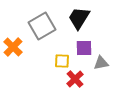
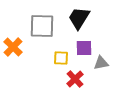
gray square: rotated 32 degrees clockwise
yellow square: moved 1 px left, 3 px up
